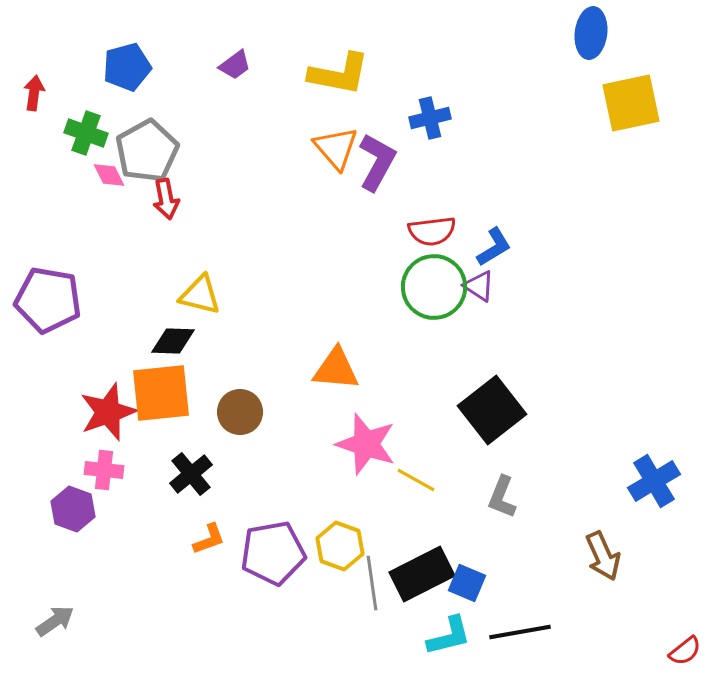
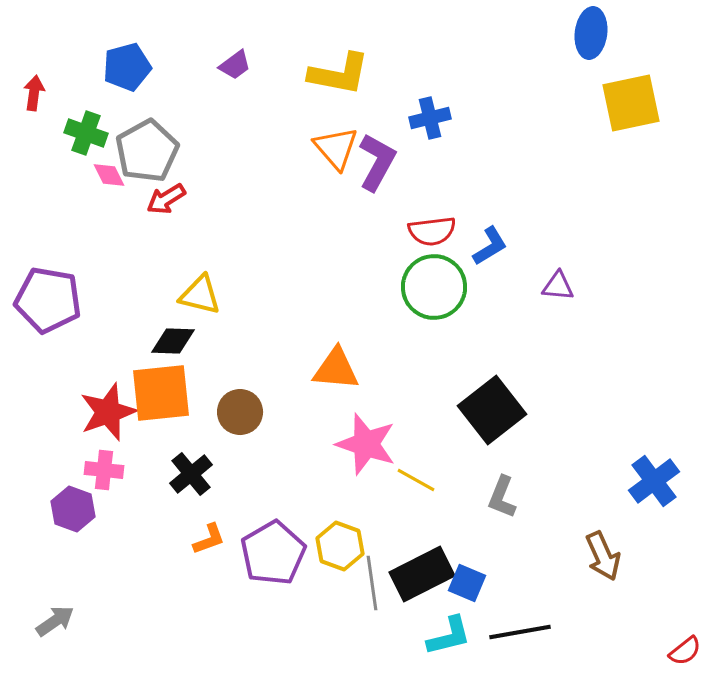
red arrow at (166, 199): rotated 69 degrees clockwise
blue L-shape at (494, 247): moved 4 px left, 1 px up
purple triangle at (479, 286): moved 79 px right; rotated 28 degrees counterclockwise
blue cross at (654, 481): rotated 6 degrees counterclockwise
purple pentagon at (273, 553): rotated 20 degrees counterclockwise
